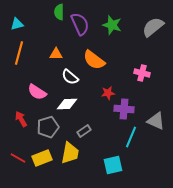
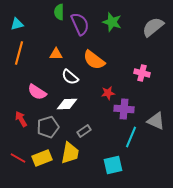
green star: moved 3 px up
